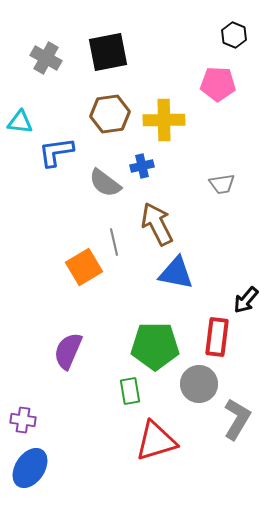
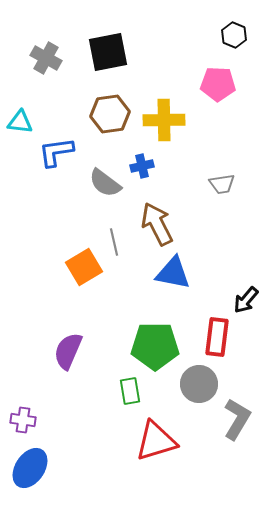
blue triangle: moved 3 px left
